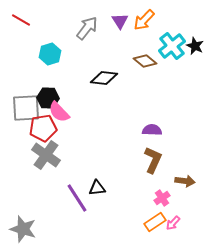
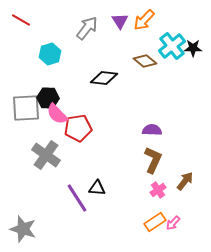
black star: moved 2 px left, 2 px down; rotated 24 degrees counterclockwise
pink semicircle: moved 2 px left, 2 px down
red pentagon: moved 35 px right
brown arrow: rotated 60 degrees counterclockwise
black triangle: rotated 12 degrees clockwise
pink cross: moved 4 px left, 8 px up
